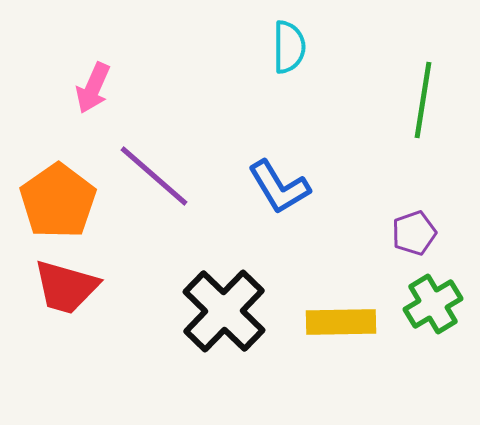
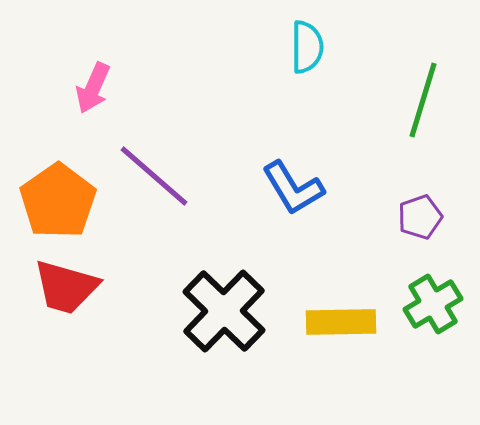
cyan semicircle: moved 18 px right
green line: rotated 8 degrees clockwise
blue L-shape: moved 14 px right, 1 px down
purple pentagon: moved 6 px right, 16 px up
